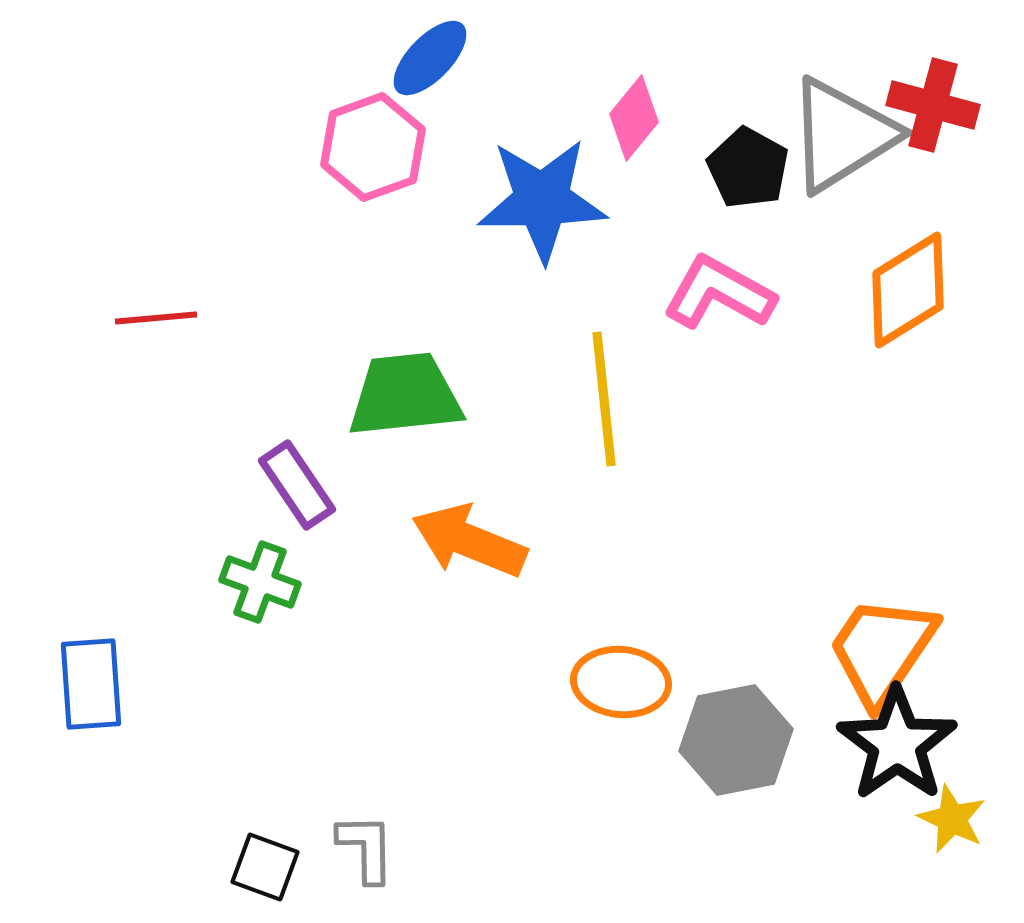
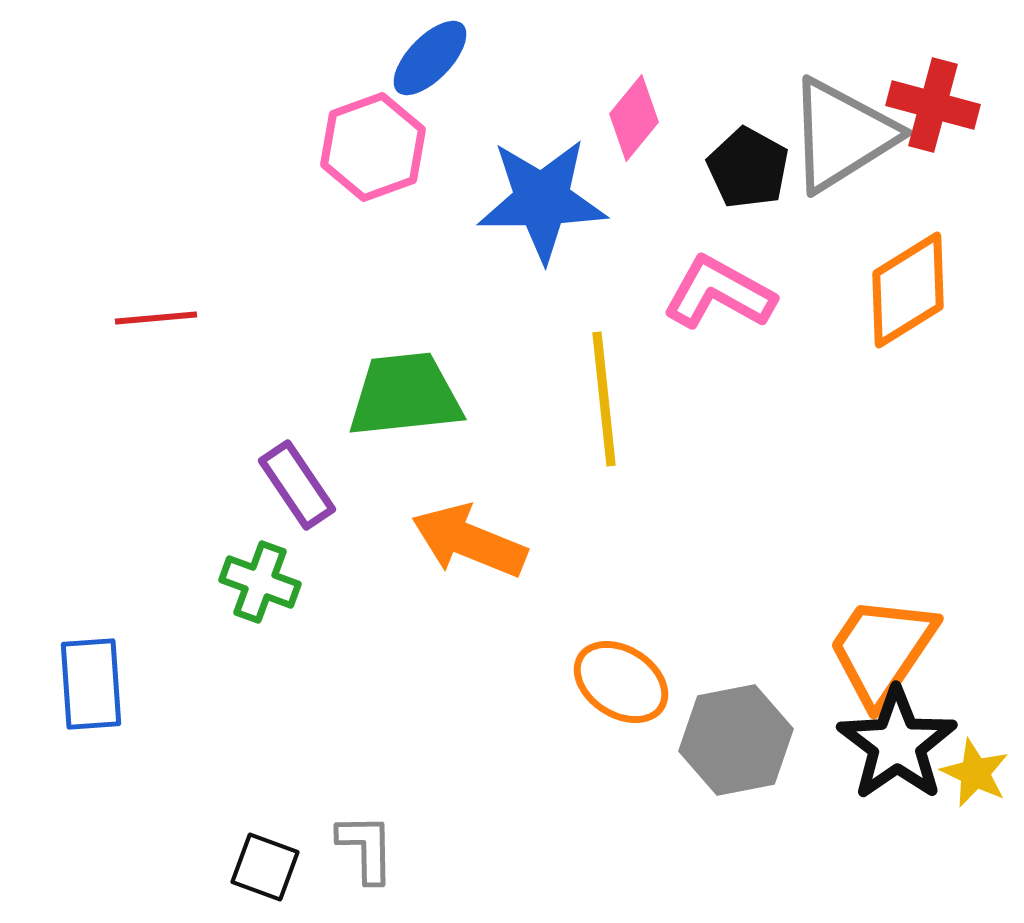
orange ellipse: rotated 28 degrees clockwise
yellow star: moved 23 px right, 46 px up
